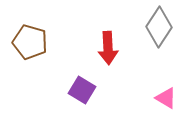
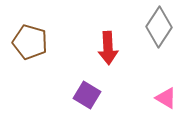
purple square: moved 5 px right, 5 px down
